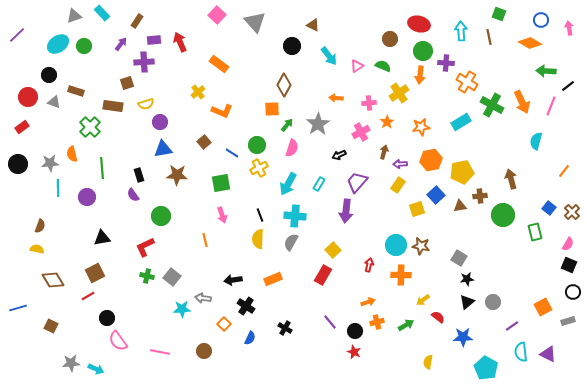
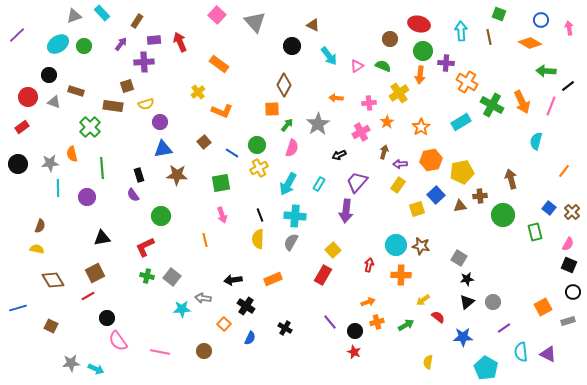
brown square at (127, 83): moved 3 px down
orange star at (421, 127): rotated 24 degrees counterclockwise
purple line at (512, 326): moved 8 px left, 2 px down
